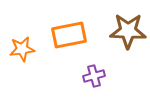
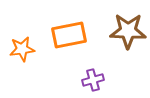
purple cross: moved 1 px left, 4 px down
